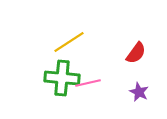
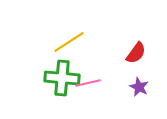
purple star: moved 5 px up
